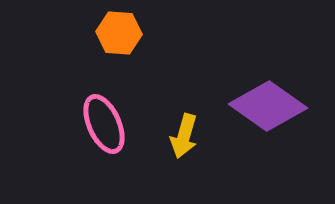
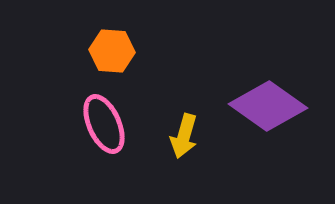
orange hexagon: moved 7 px left, 18 px down
